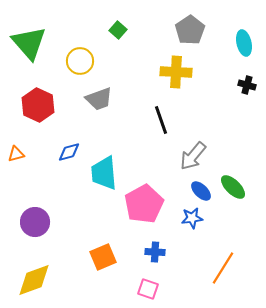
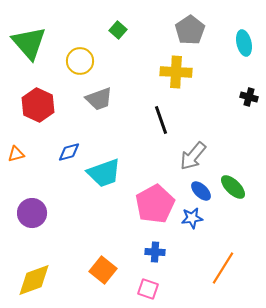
black cross: moved 2 px right, 12 px down
cyan trapezoid: rotated 105 degrees counterclockwise
pink pentagon: moved 11 px right
purple circle: moved 3 px left, 9 px up
orange square: moved 13 px down; rotated 28 degrees counterclockwise
